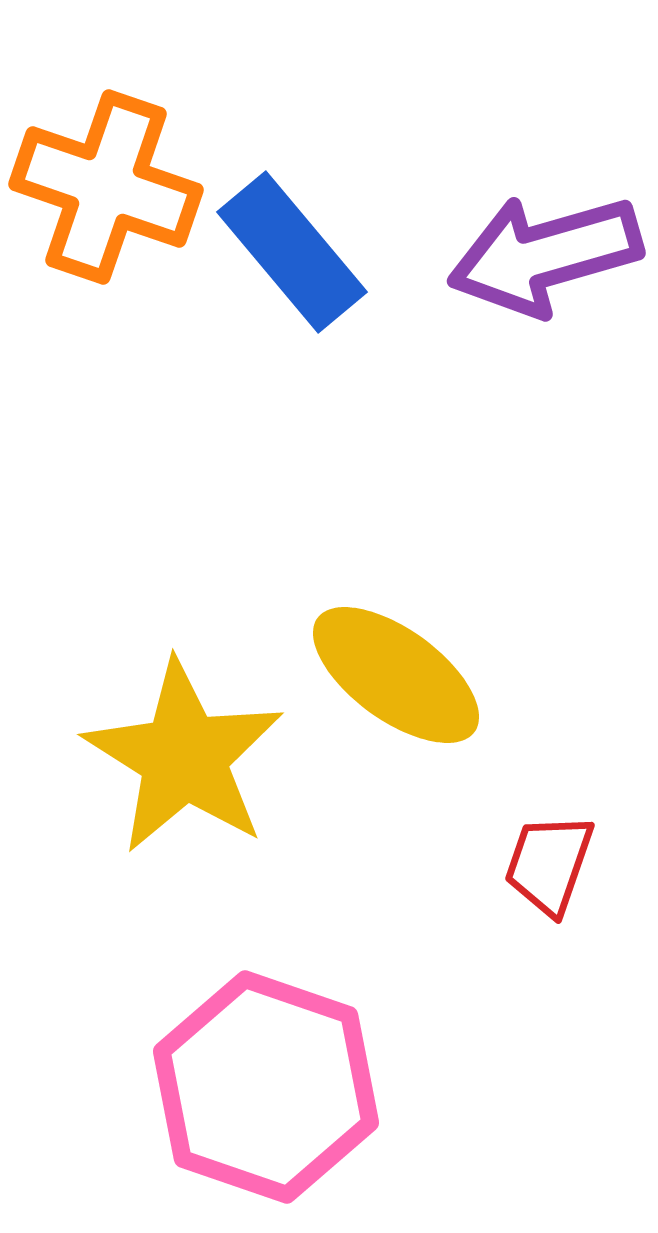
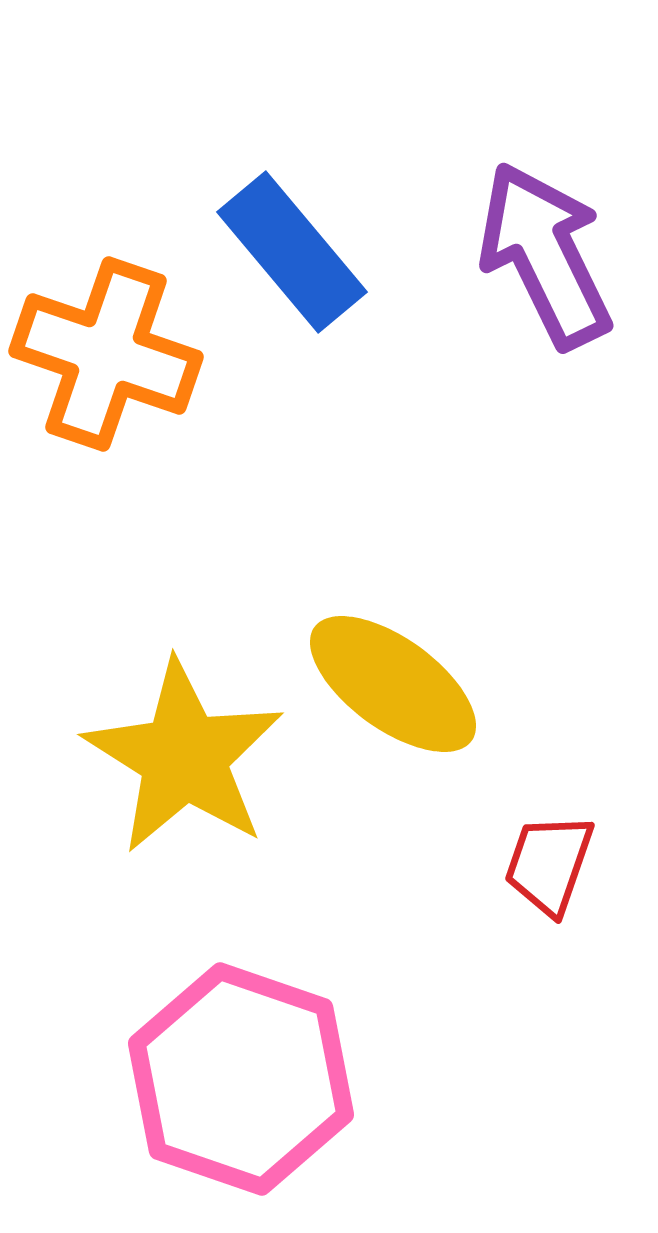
orange cross: moved 167 px down
purple arrow: rotated 80 degrees clockwise
yellow ellipse: moved 3 px left, 9 px down
pink hexagon: moved 25 px left, 8 px up
